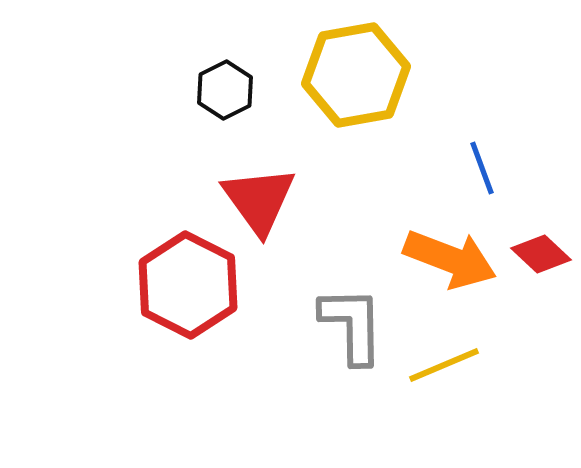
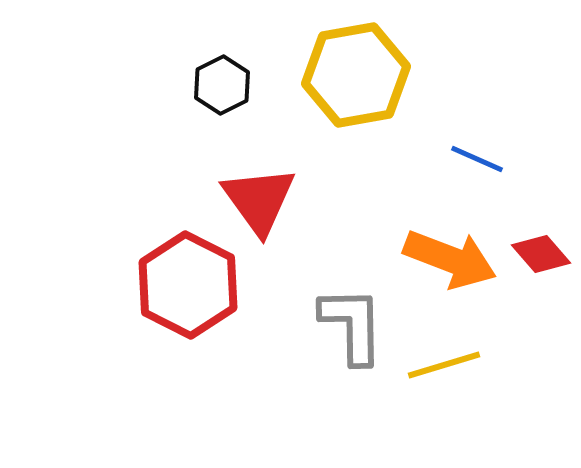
black hexagon: moved 3 px left, 5 px up
blue line: moved 5 px left, 9 px up; rotated 46 degrees counterclockwise
red diamond: rotated 6 degrees clockwise
yellow line: rotated 6 degrees clockwise
